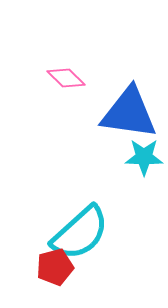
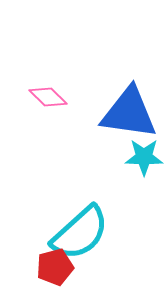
pink diamond: moved 18 px left, 19 px down
